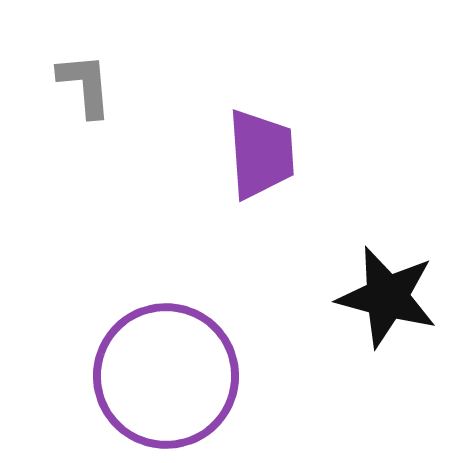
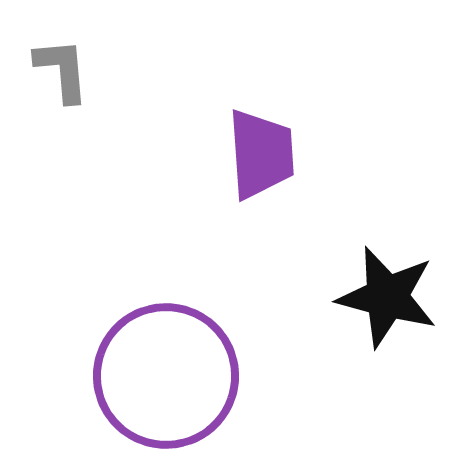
gray L-shape: moved 23 px left, 15 px up
